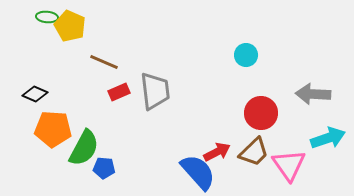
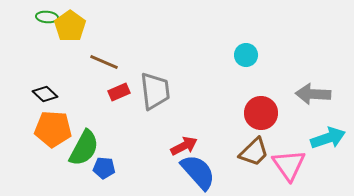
yellow pentagon: rotated 12 degrees clockwise
black diamond: moved 10 px right; rotated 20 degrees clockwise
red arrow: moved 33 px left, 6 px up
